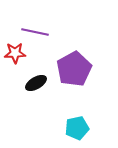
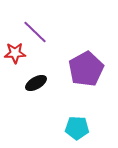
purple line: rotated 32 degrees clockwise
purple pentagon: moved 12 px right
cyan pentagon: rotated 15 degrees clockwise
